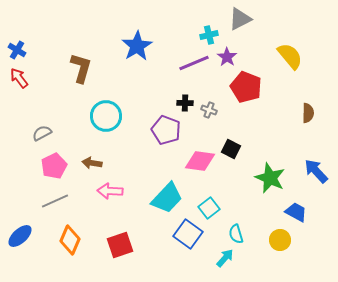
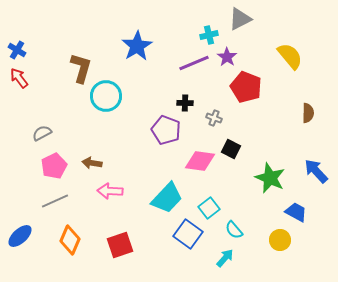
gray cross: moved 5 px right, 8 px down
cyan circle: moved 20 px up
cyan semicircle: moved 2 px left, 4 px up; rotated 24 degrees counterclockwise
